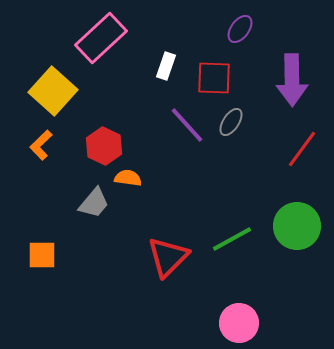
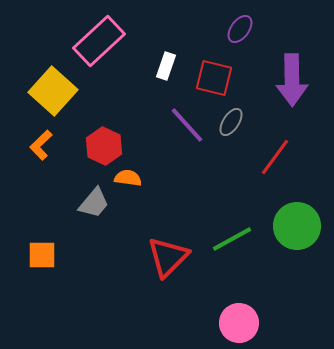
pink rectangle: moved 2 px left, 3 px down
red square: rotated 12 degrees clockwise
red line: moved 27 px left, 8 px down
